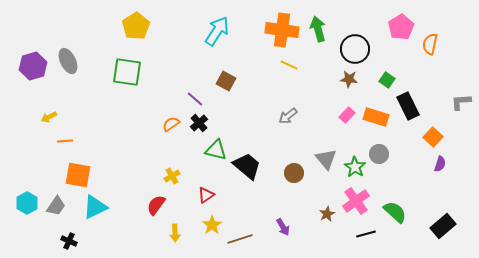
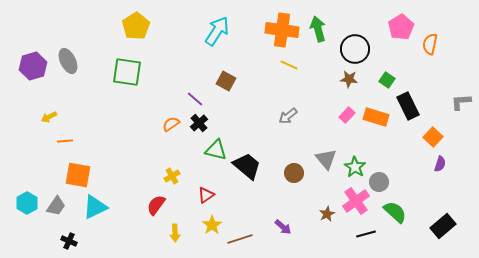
gray circle at (379, 154): moved 28 px down
purple arrow at (283, 227): rotated 18 degrees counterclockwise
